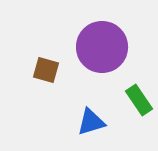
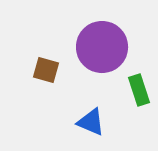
green rectangle: moved 10 px up; rotated 16 degrees clockwise
blue triangle: rotated 40 degrees clockwise
